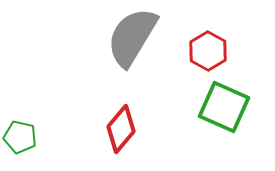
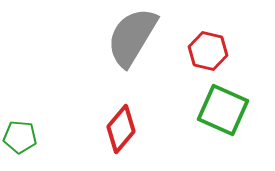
red hexagon: rotated 15 degrees counterclockwise
green square: moved 1 px left, 3 px down
green pentagon: rotated 8 degrees counterclockwise
